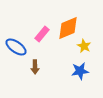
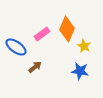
orange diamond: moved 1 px left, 1 px down; rotated 45 degrees counterclockwise
pink rectangle: rotated 14 degrees clockwise
brown arrow: rotated 128 degrees counterclockwise
blue star: rotated 18 degrees clockwise
